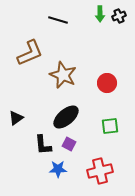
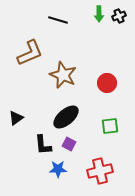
green arrow: moved 1 px left
